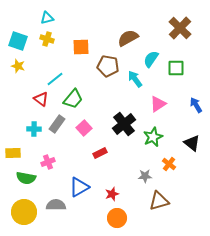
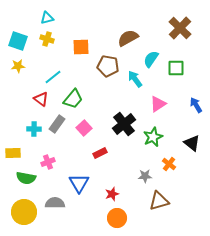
yellow star: rotated 24 degrees counterclockwise
cyan line: moved 2 px left, 2 px up
blue triangle: moved 4 px up; rotated 30 degrees counterclockwise
gray semicircle: moved 1 px left, 2 px up
